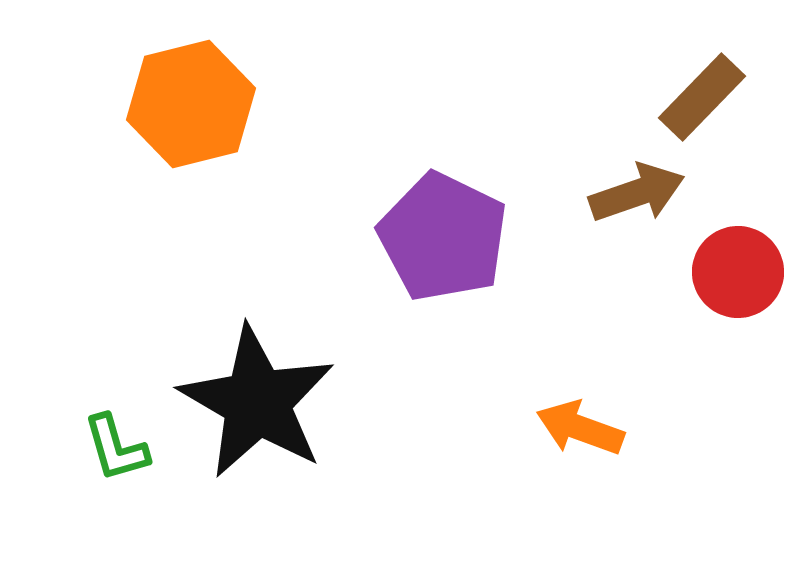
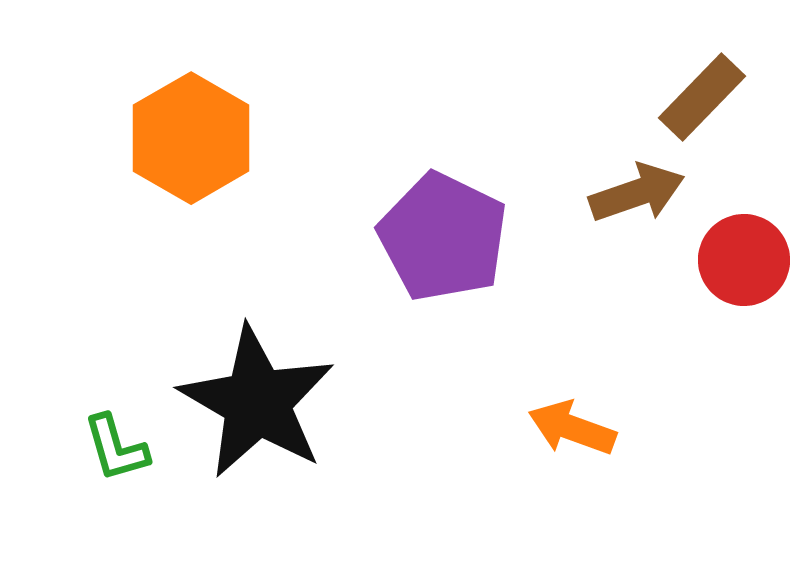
orange hexagon: moved 34 px down; rotated 16 degrees counterclockwise
red circle: moved 6 px right, 12 px up
orange arrow: moved 8 px left
